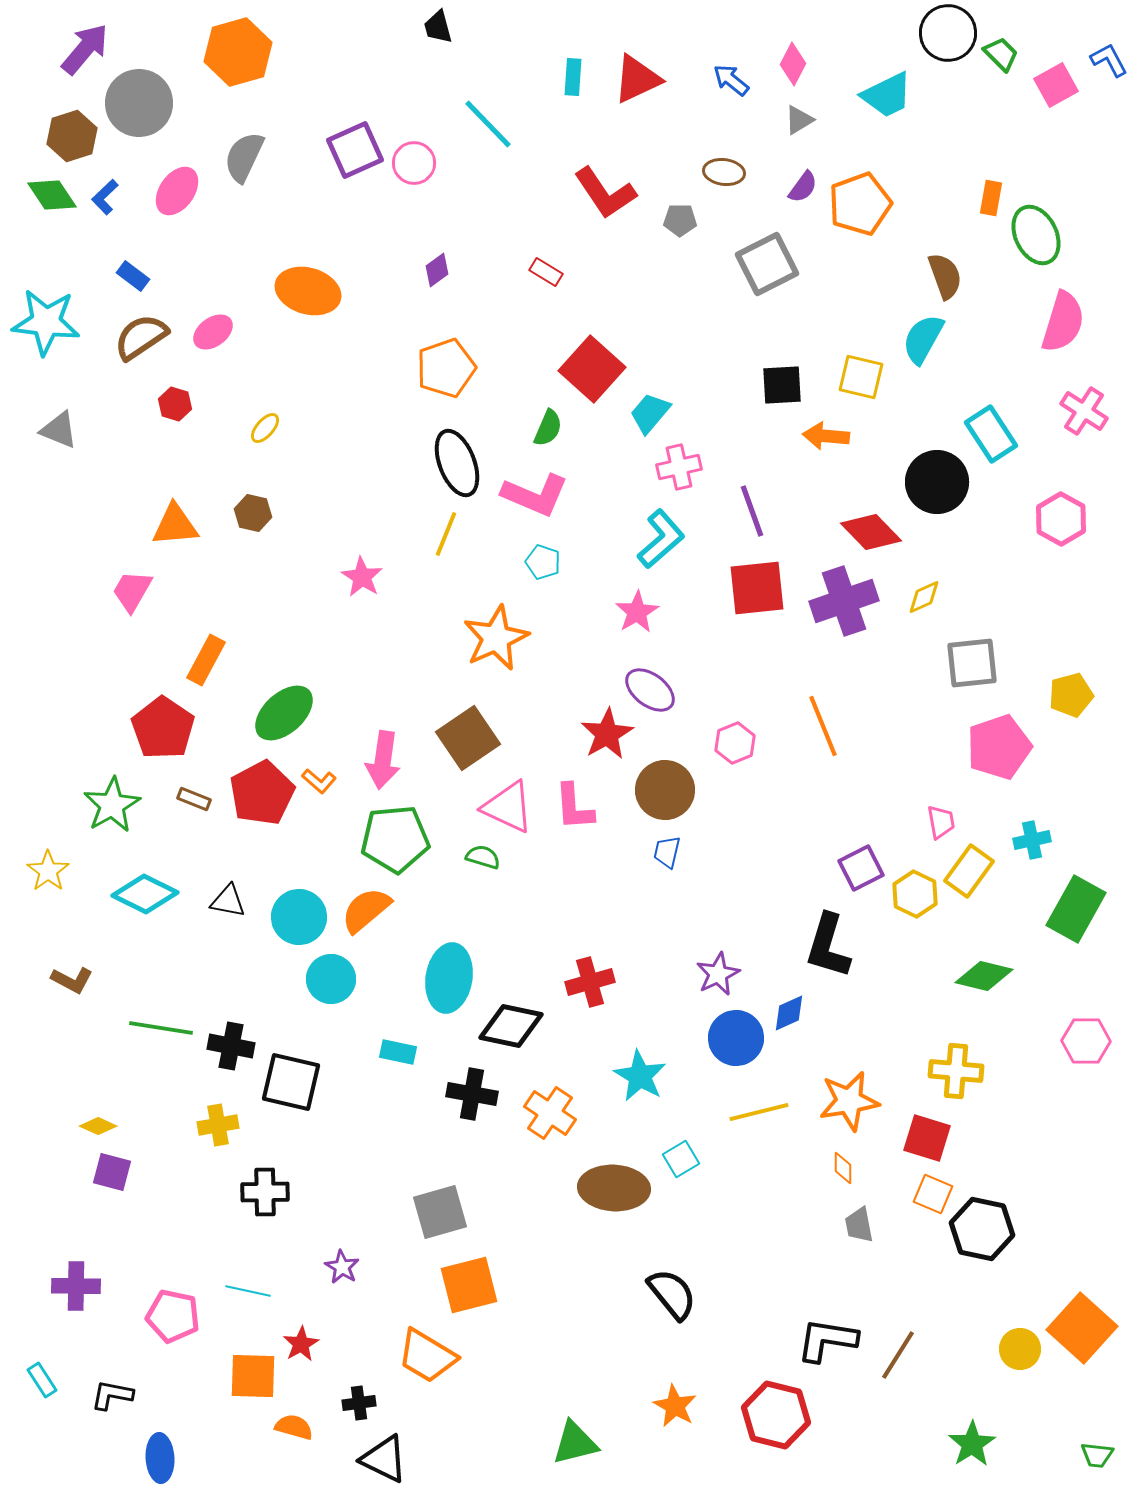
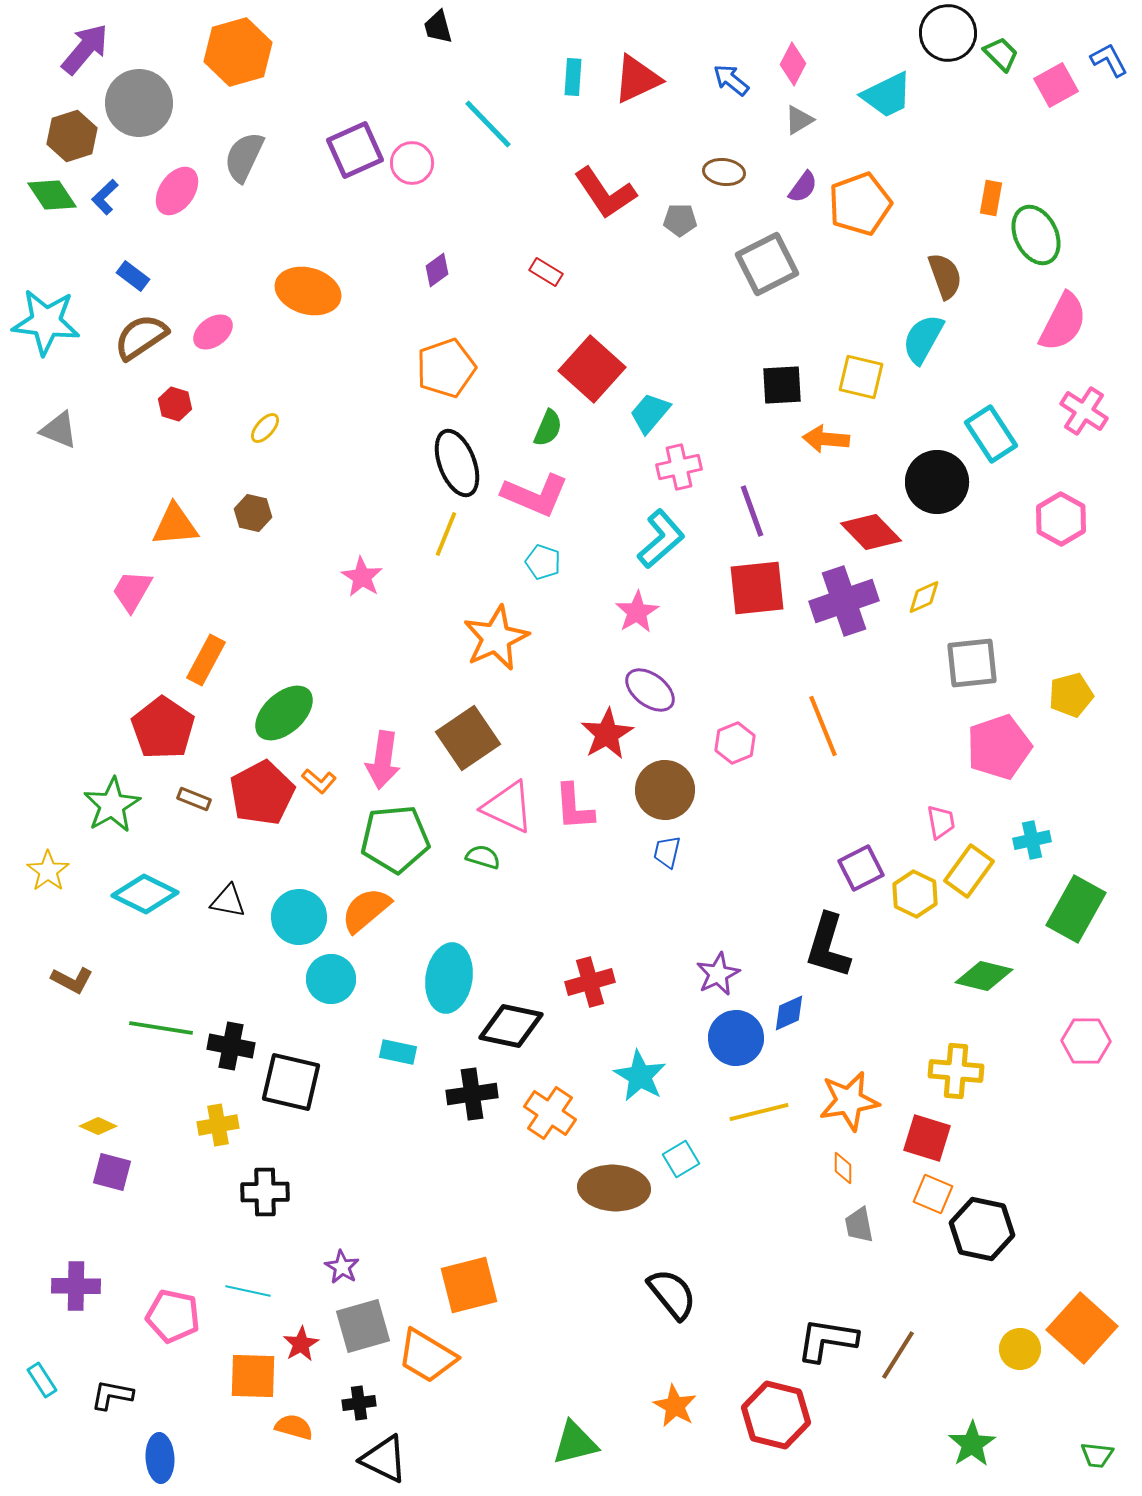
pink circle at (414, 163): moved 2 px left
pink semicircle at (1063, 322): rotated 10 degrees clockwise
orange arrow at (826, 436): moved 3 px down
black cross at (472, 1094): rotated 18 degrees counterclockwise
gray square at (440, 1212): moved 77 px left, 114 px down
